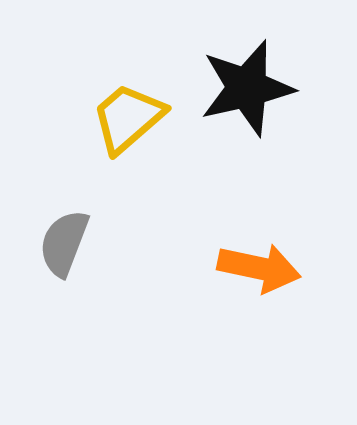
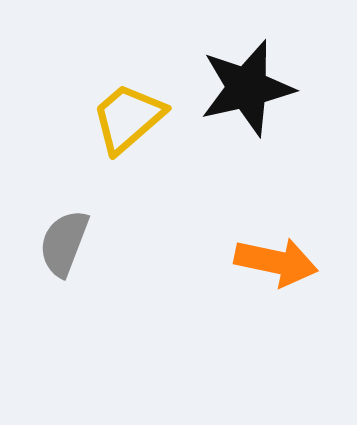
orange arrow: moved 17 px right, 6 px up
